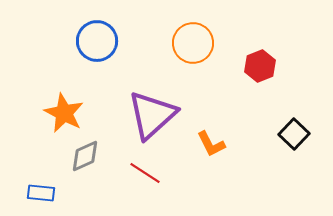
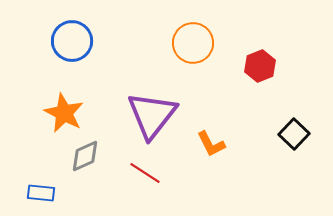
blue circle: moved 25 px left
purple triangle: rotated 10 degrees counterclockwise
